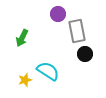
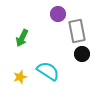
black circle: moved 3 px left
yellow star: moved 5 px left, 3 px up
